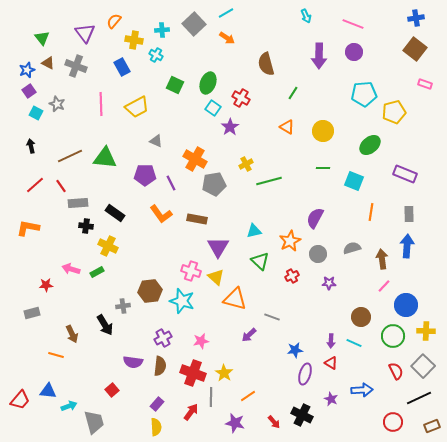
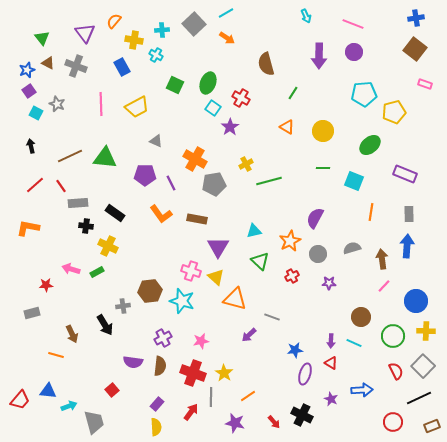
blue circle at (406, 305): moved 10 px right, 4 px up
